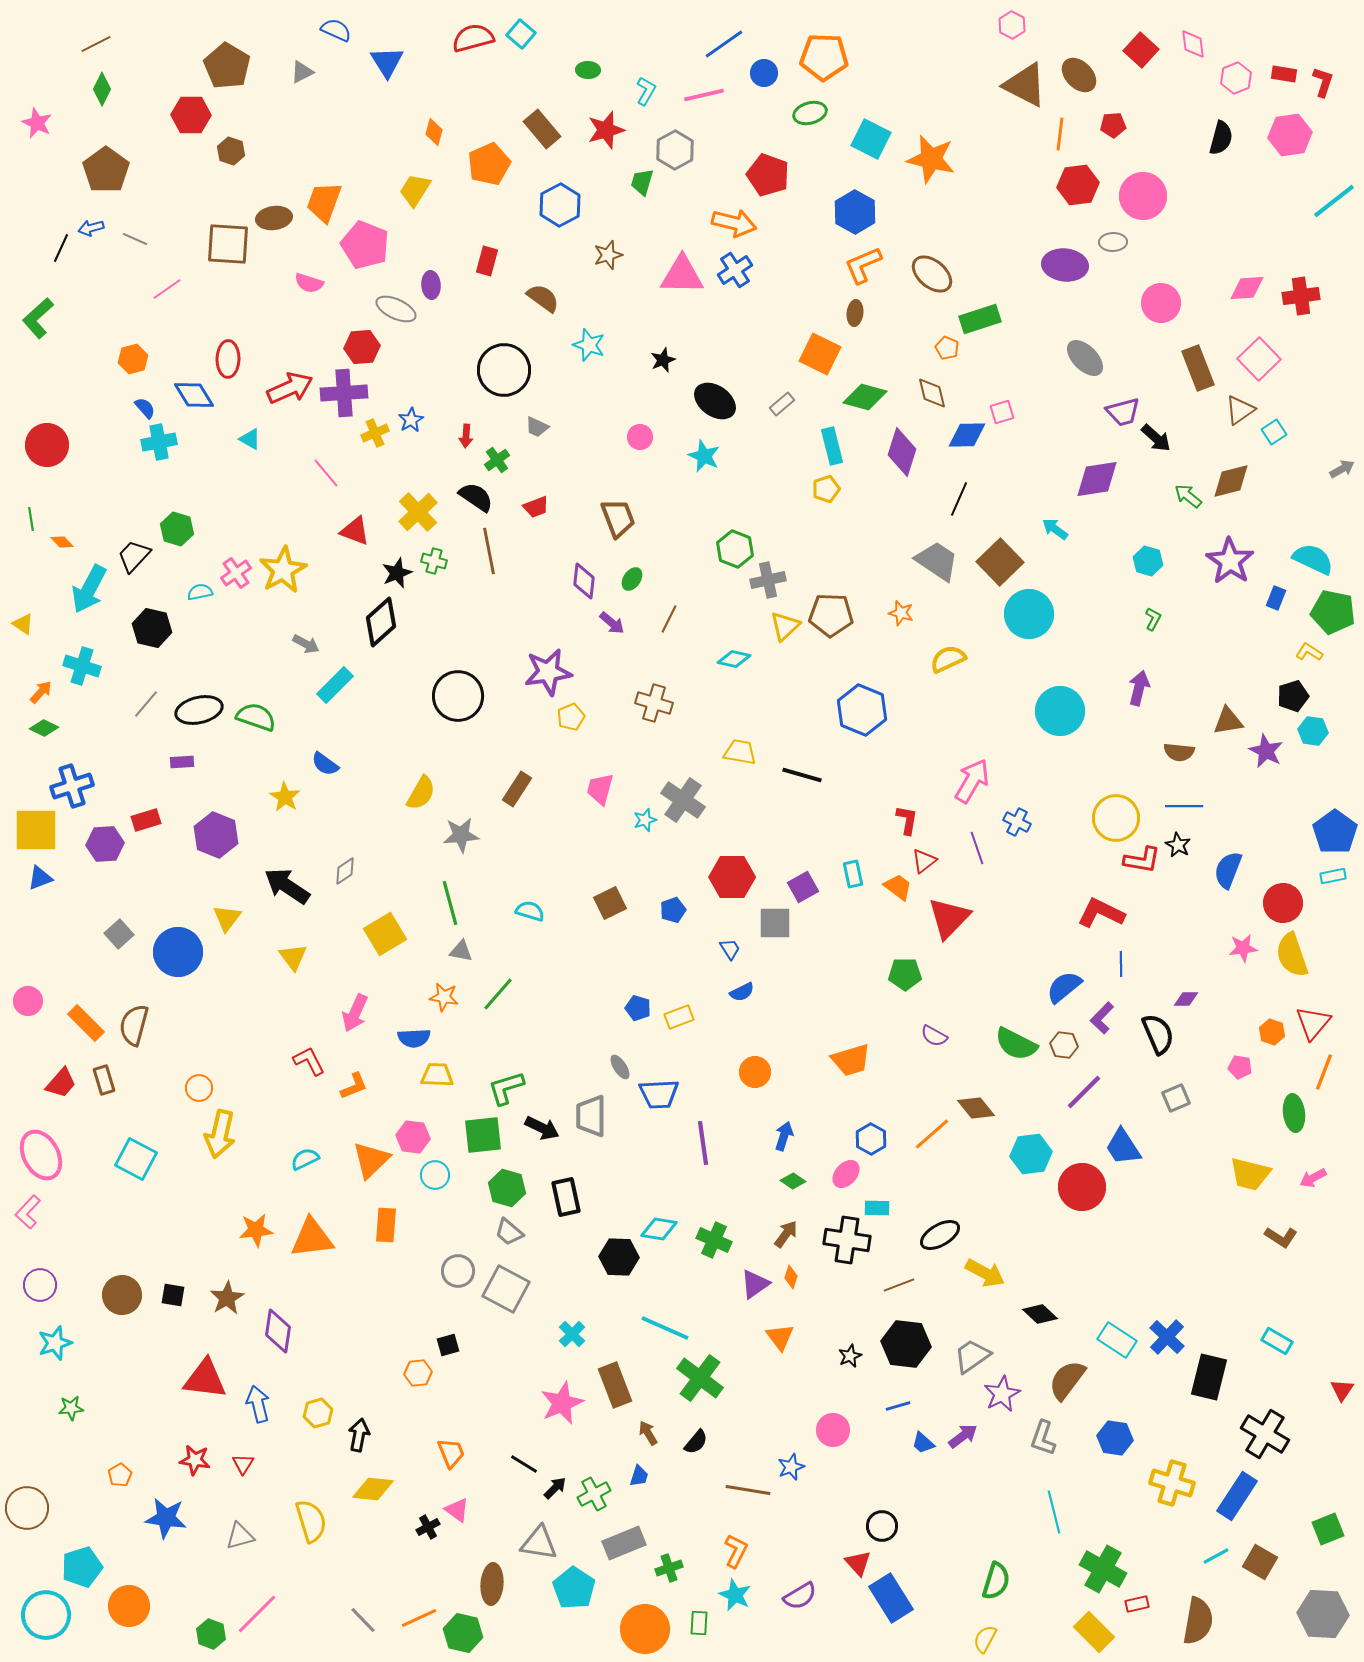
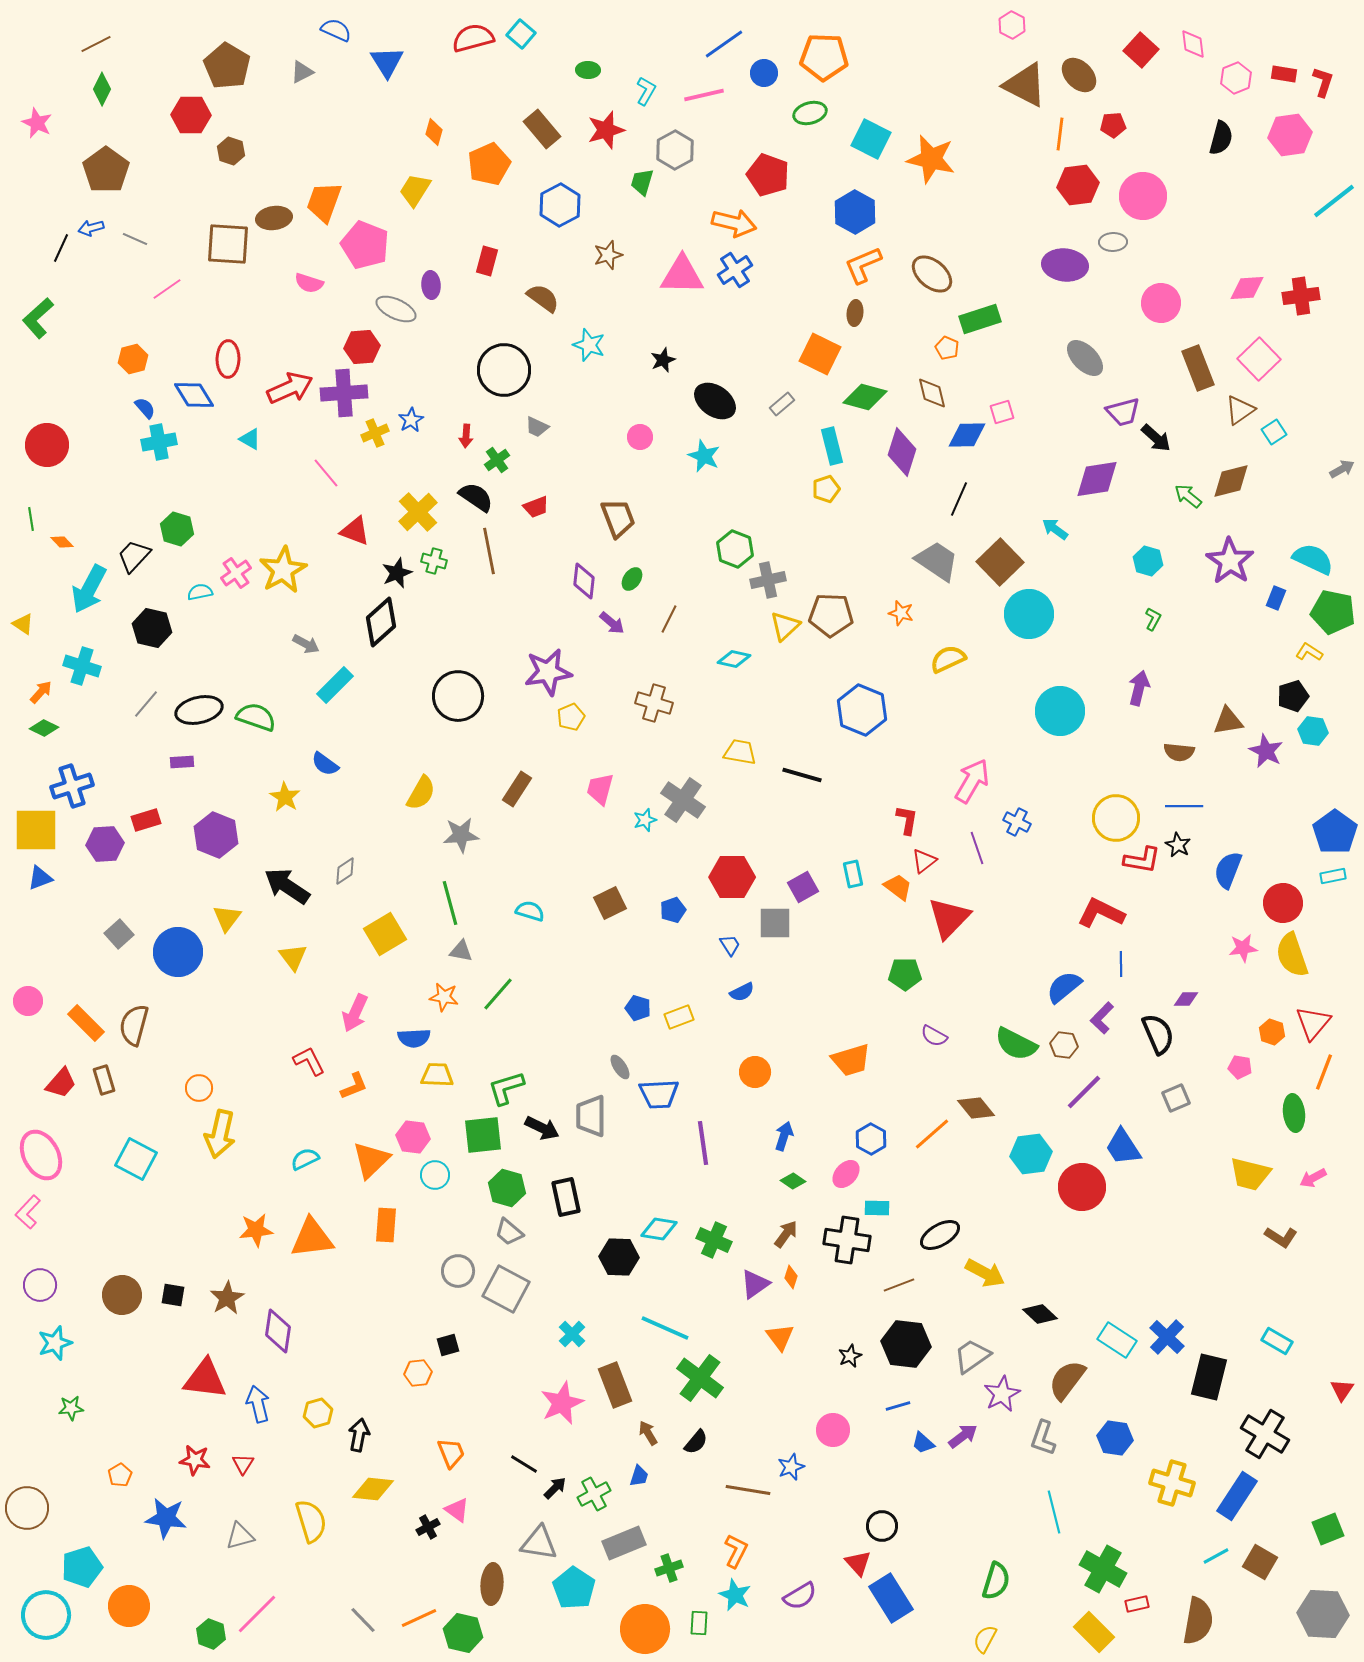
blue trapezoid at (730, 949): moved 4 px up
